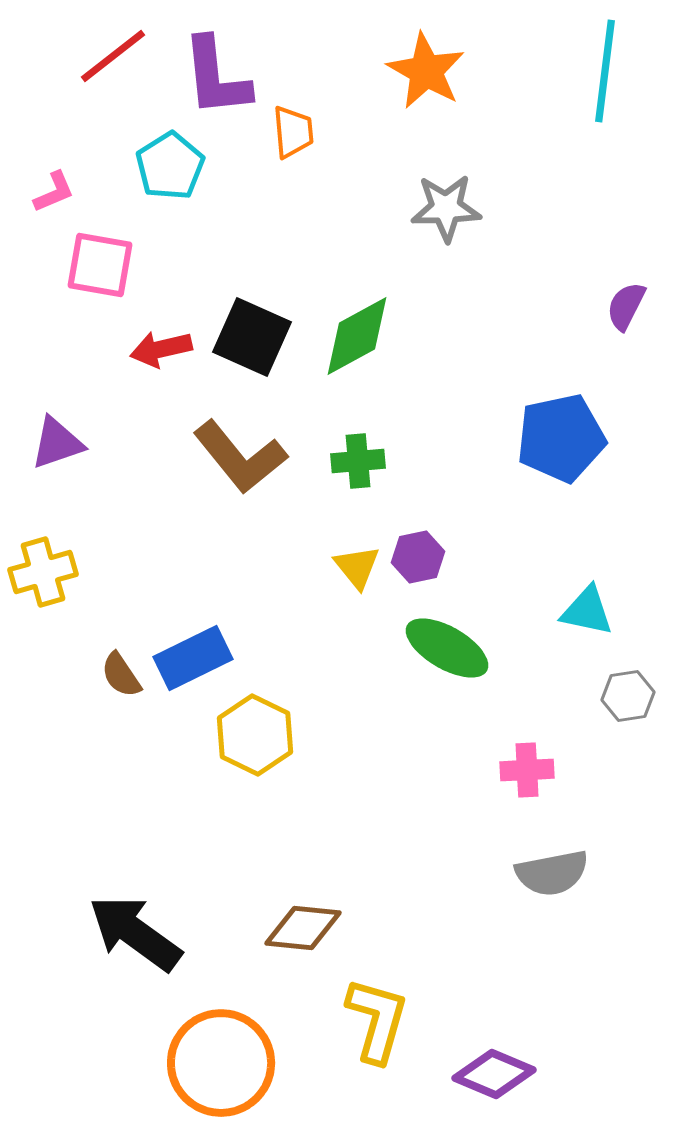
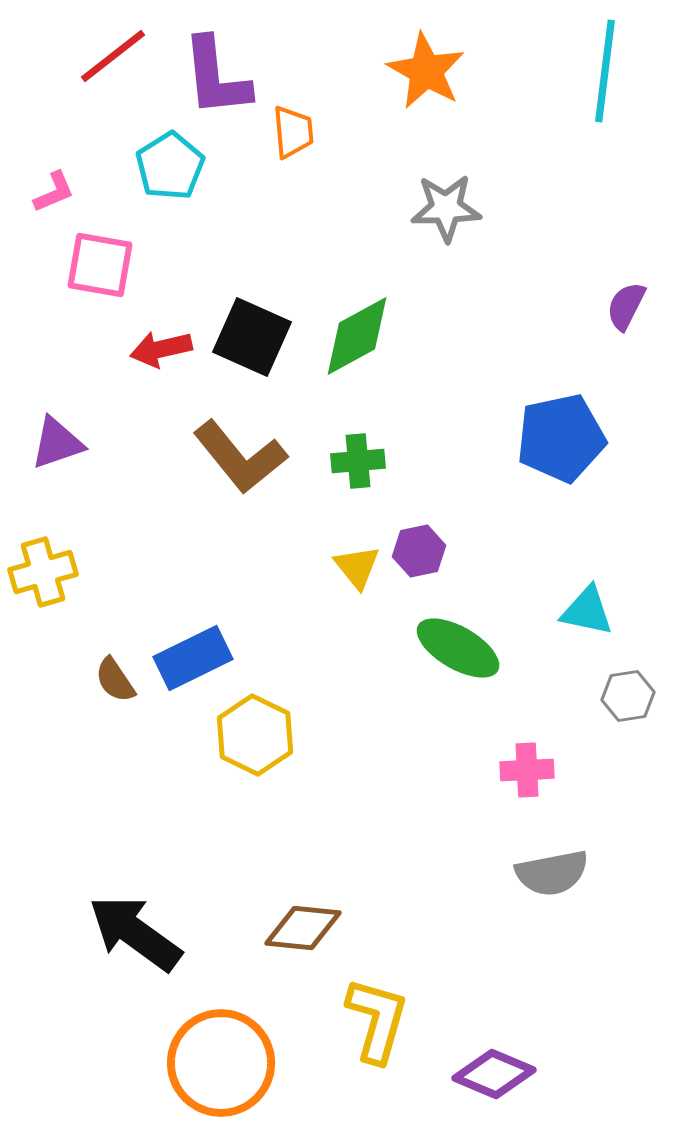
purple hexagon: moved 1 px right, 6 px up
green ellipse: moved 11 px right
brown semicircle: moved 6 px left, 5 px down
